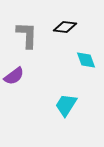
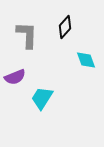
black diamond: rotated 55 degrees counterclockwise
purple semicircle: moved 1 px right, 1 px down; rotated 15 degrees clockwise
cyan trapezoid: moved 24 px left, 7 px up
